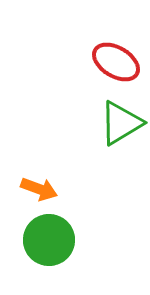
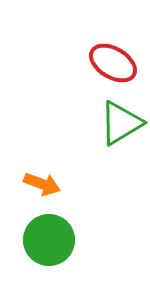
red ellipse: moved 3 px left, 1 px down
orange arrow: moved 3 px right, 5 px up
